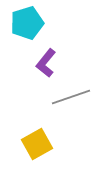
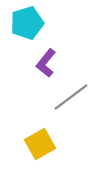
gray line: rotated 18 degrees counterclockwise
yellow square: moved 3 px right
